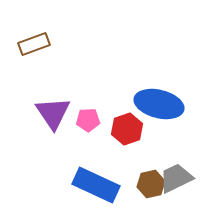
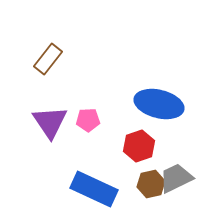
brown rectangle: moved 14 px right, 15 px down; rotated 32 degrees counterclockwise
purple triangle: moved 3 px left, 9 px down
red hexagon: moved 12 px right, 17 px down
blue rectangle: moved 2 px left, 4 px down
